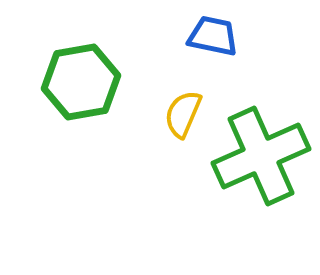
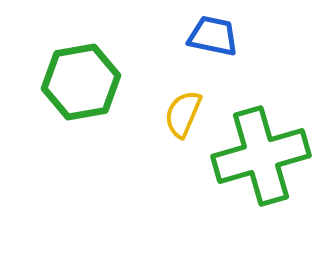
green cross: rotated 8 degrees clockwise
